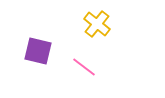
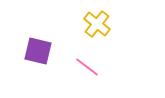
pink line: moved 3 px right
